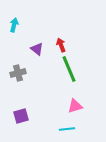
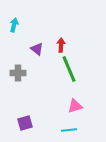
red arrow: rotated 24 degrees clockwise
gray cross: rotated 14 degrees clockwise
purple square: moved 4 px right, 7 px down
cyan line: moved 2 px right, 1 px down
